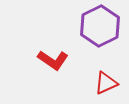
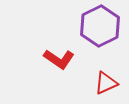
red L-shape: moved 6 px right, 1 px up
